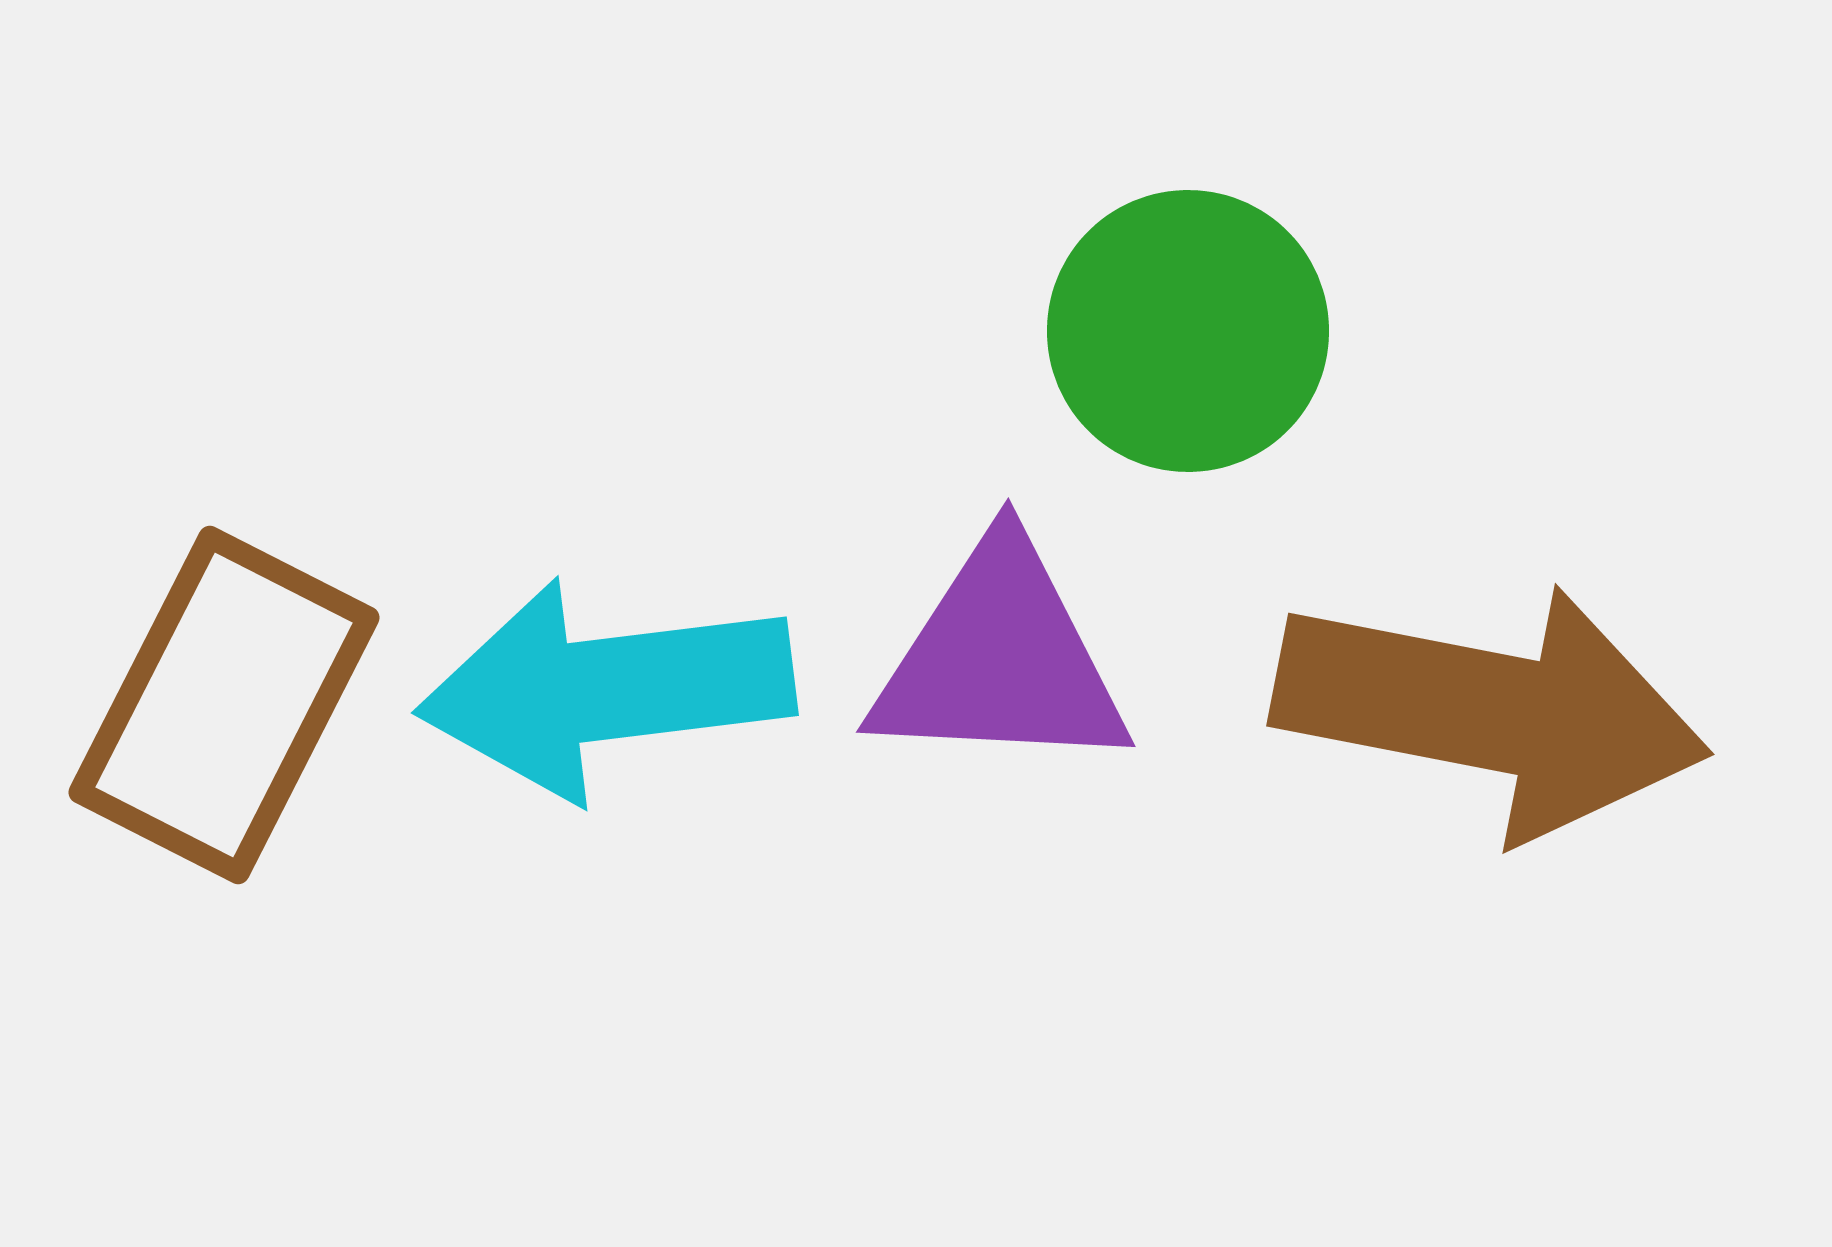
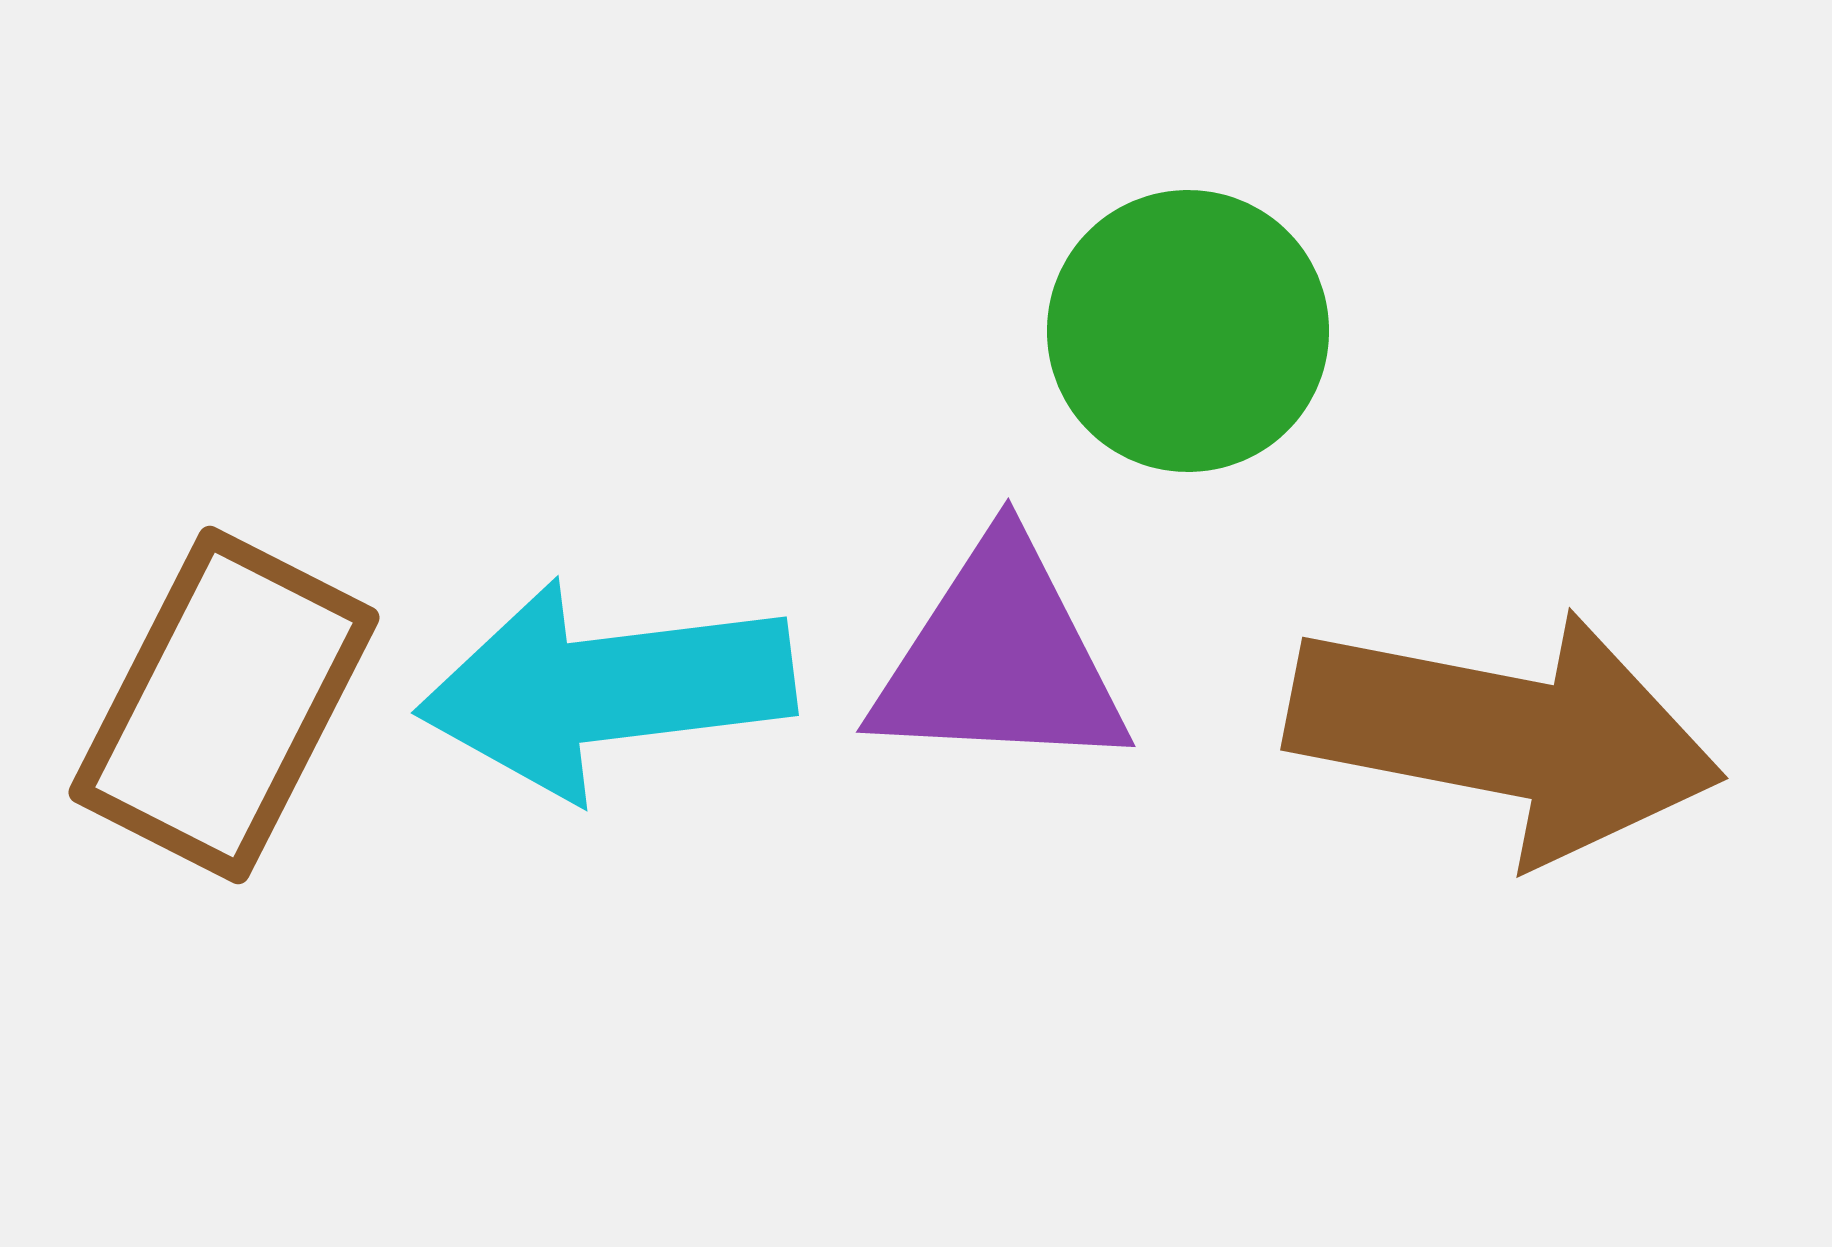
brown arrow: moved 14 px right, 24 px down
